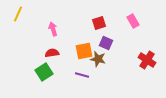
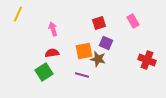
red cross: rotated 12 degrees counterclockwise
